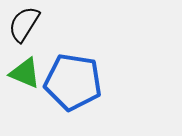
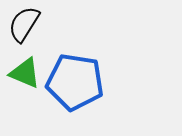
blue pentagon: moved 2 px right
